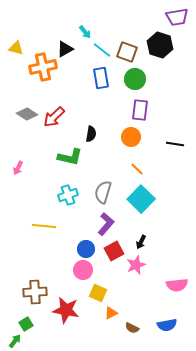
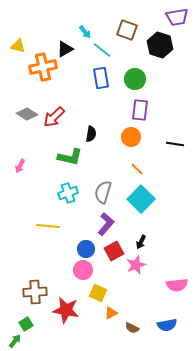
yellow triangle: moved 2 px right, 2 px up
brown square: moved 22 px up
pink arrow: moved 2 px right, 2 px up
cyan cross: moved 2 px up
yellow line: moved 4 px right
